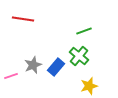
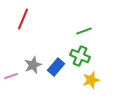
red line: rotated 75 degrees counterclockwise
green cross: moved 1 px right; rotated 18 degrees counterclockwise
yellow star: moved 2 px right, 6 px up
